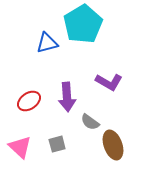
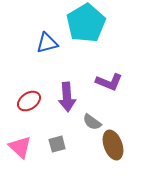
cyan pentagon: moved 3 px right, 1 px up
purple L-shape: rotated 8 degrees counterclockwise
gray semicircle: moved 2 px right
